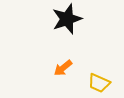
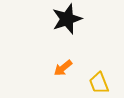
yellow trapezoid: rotated 45 degrees clockwise
